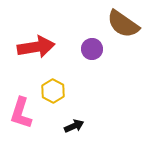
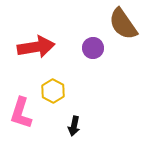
brown semicircle: rotated 20 degrees clockwise
purple circle: moved 1 px right, 1 px up
black arrow: rotated 126 degrees clockwise
